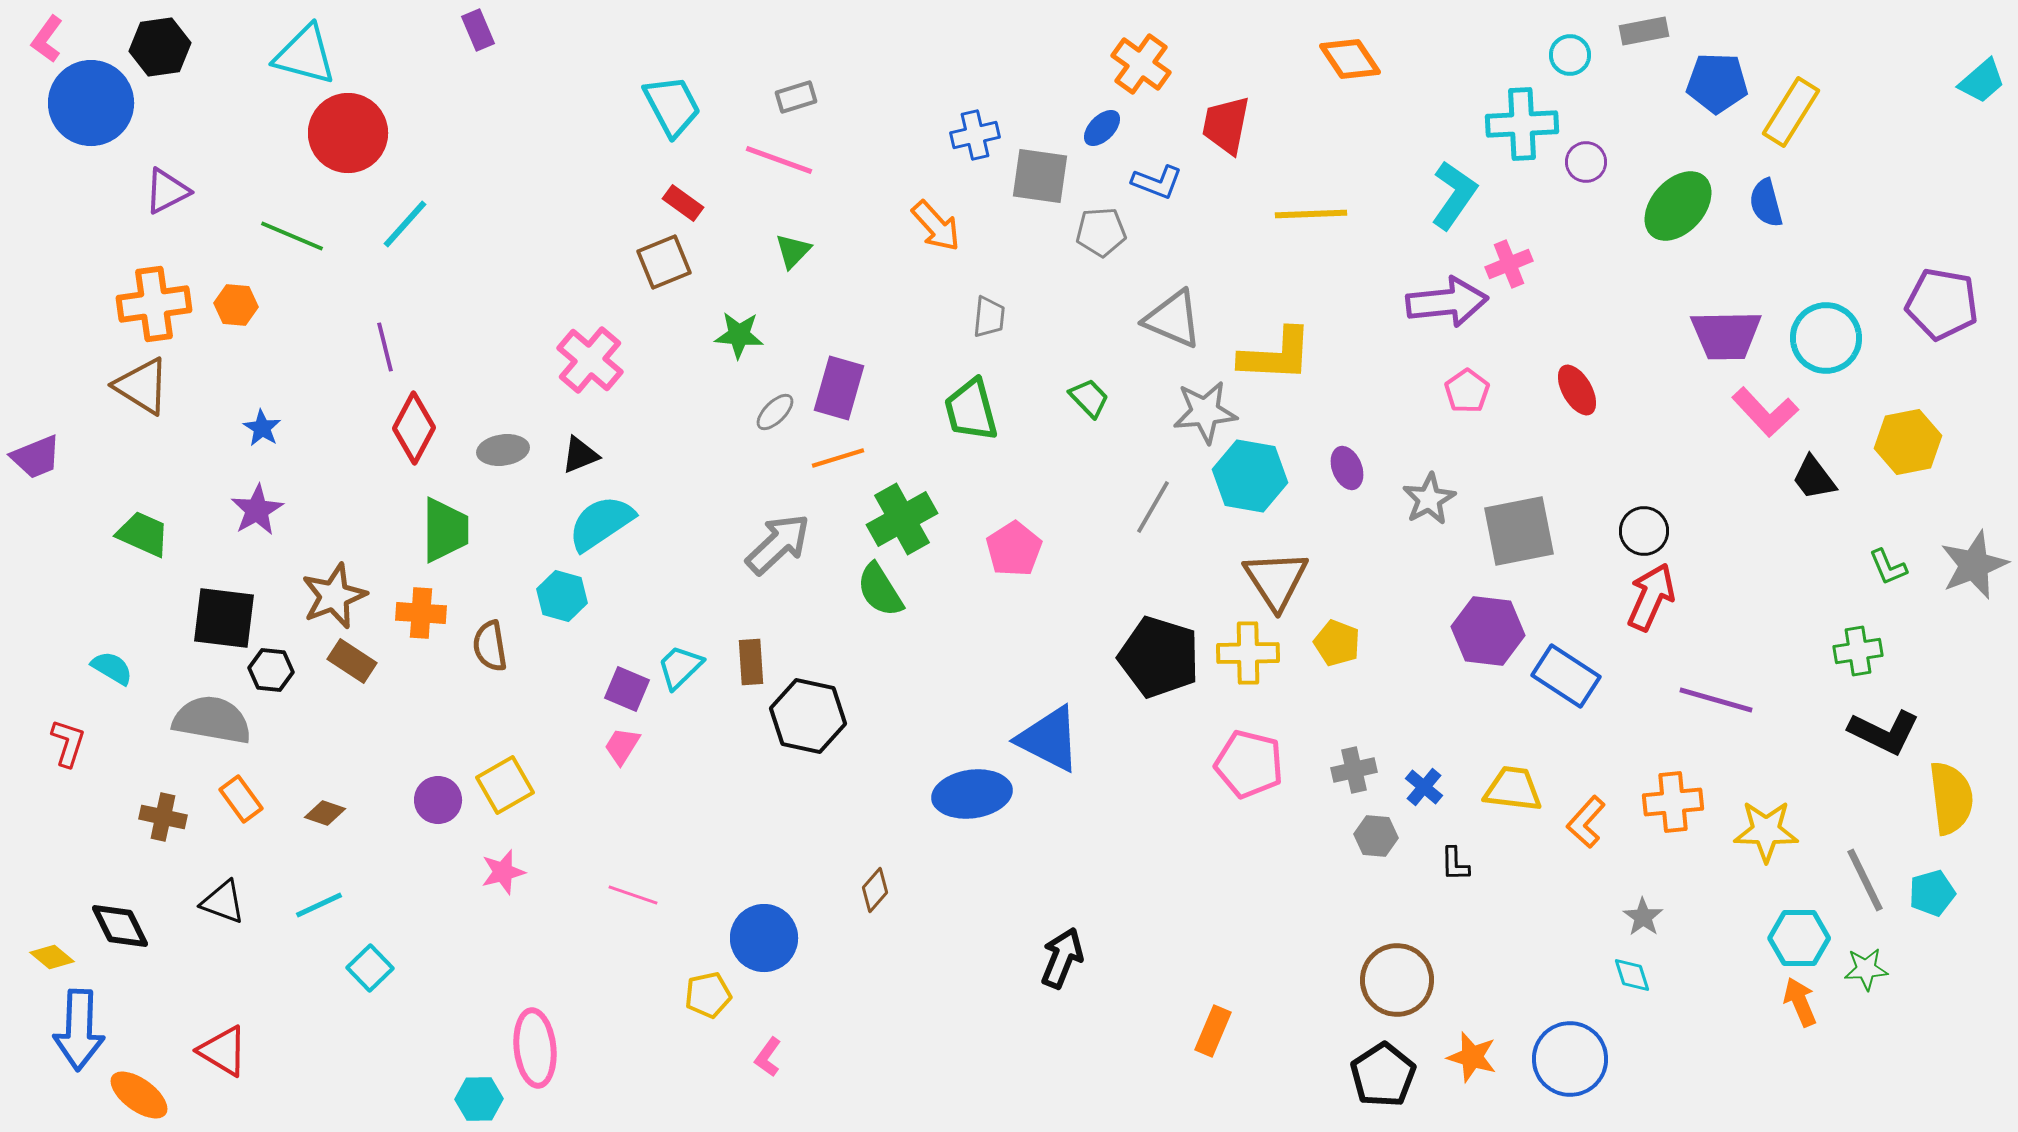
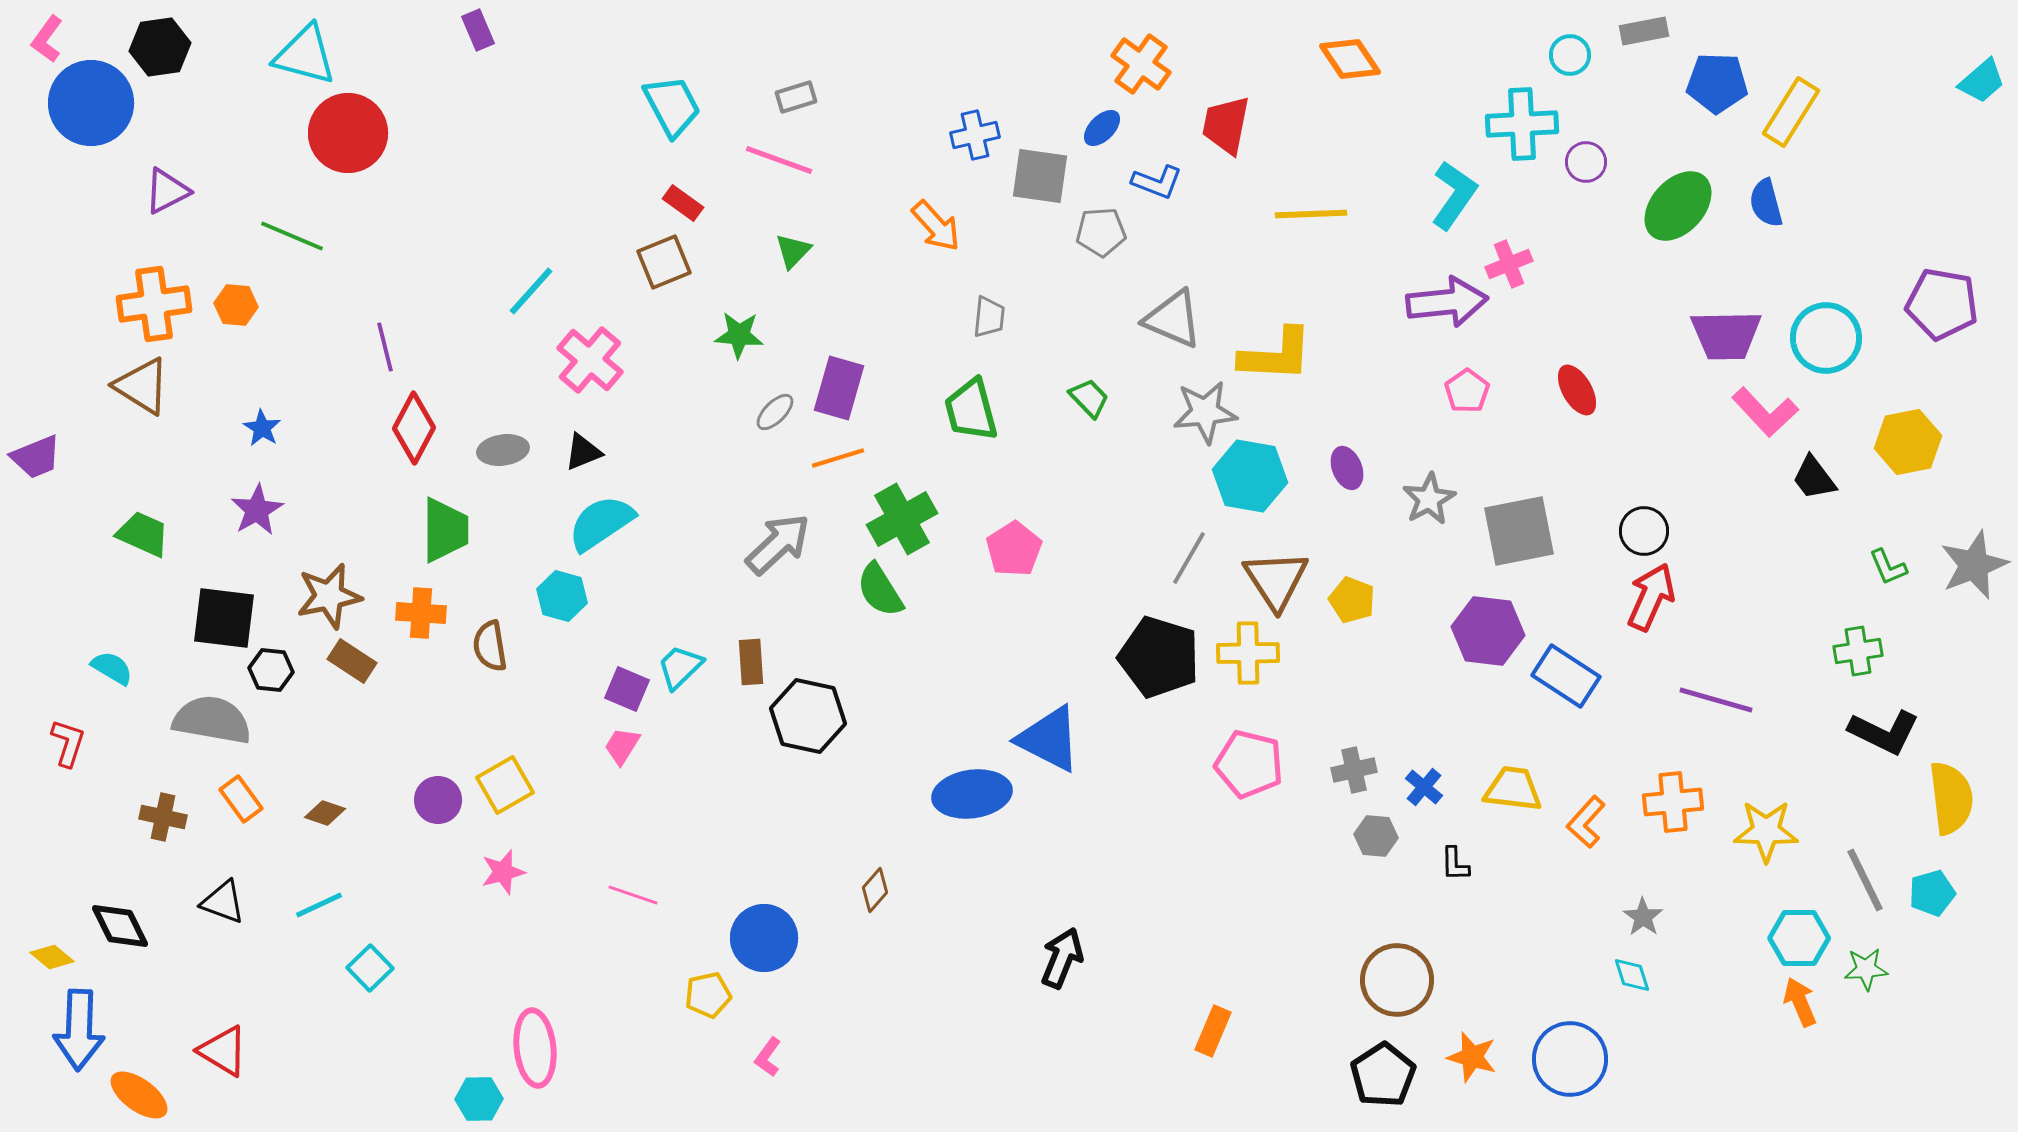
cyan line at (405, 224): moved 126 px right, 67 px down
black triangle at (580, 455): moved 3 px right, 3 px up
gray line at (1153, 507): moved 36 px right, 51 px down
brown star at (334, 596): moved 5 px left; rotated 10 degrees clockwise
yellow pentagon at (1337, 643): moved 15 px right, 43 px up
